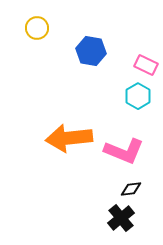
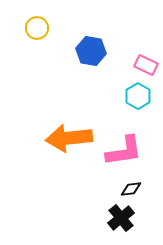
pink L-shape: rotated 30 degrees counterclockwise
